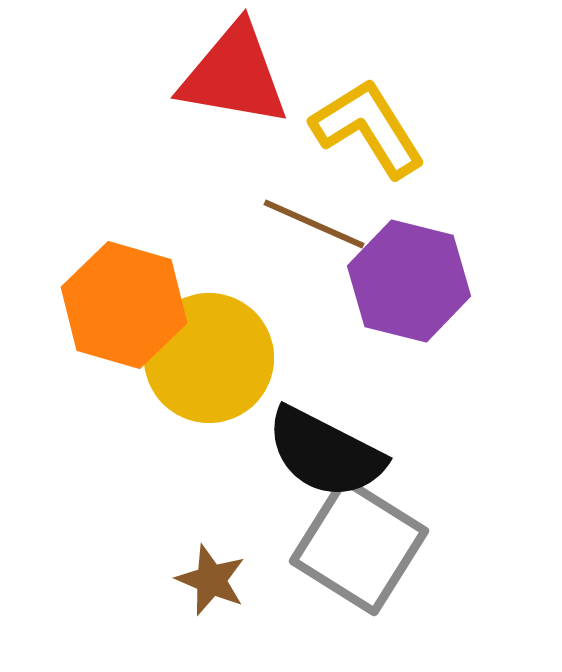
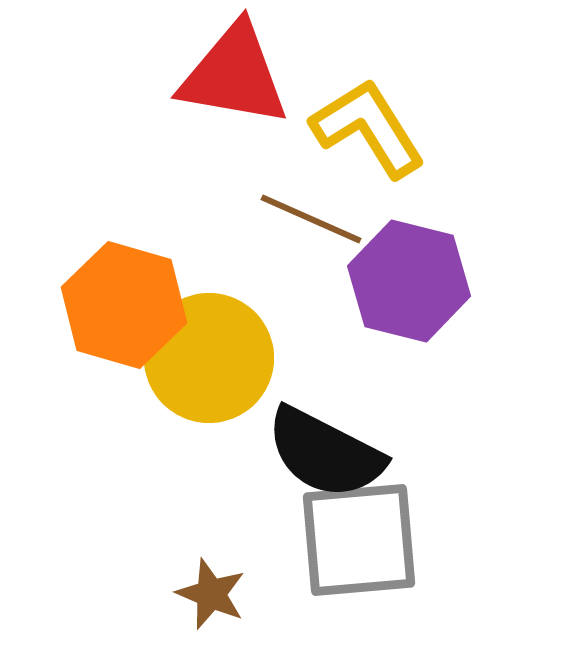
brown line: moved 3 px left, 5 px up
gray square: moved 6 px up; rotated 37 degrees counterclockwise
brown star: moved 14 px down
